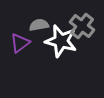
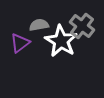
white star: rotated 16 degrees clockwise
